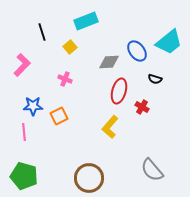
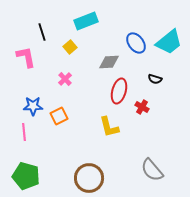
blue ellipse: moved 1 px left, 8 px up
pink L-shape: moved 4 px right, 8 px up; rotated 55 degrees counterclockwise
pink cross: rotated 24 degrees clockwise
yellow L-shape: moved 1 px left; rotated 55 degrees counterclockwise
green pentagon: moved 2 px right
